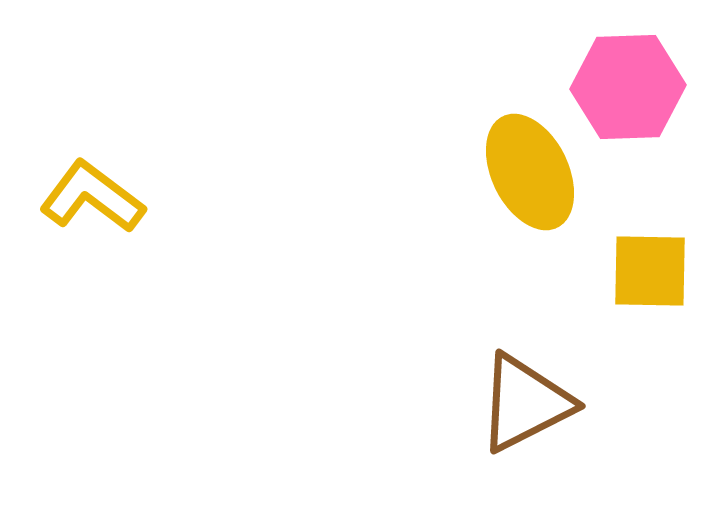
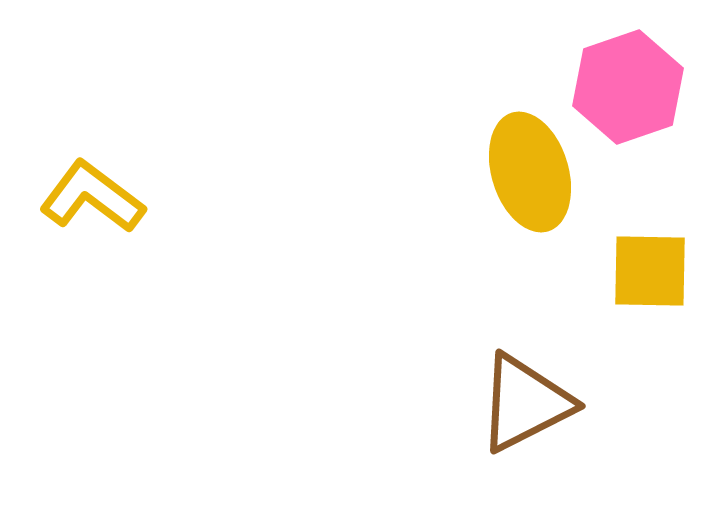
pink hexagon: rotated 17 degrees counterclockwise
yellow ellipse: rotated 9 degrees clockwise
